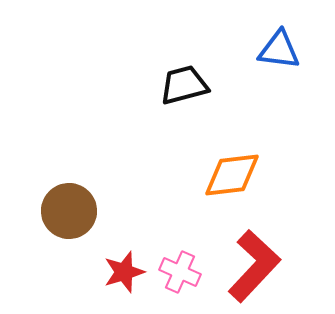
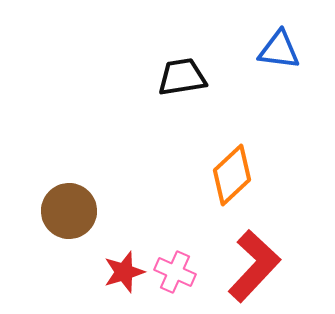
black trapezoid: moved 2 px left, 8 px up; rotated 6 degrees clockwise
orange diamond: rotated 36 degrees counterclockwise
pink cross: moved 5 px left
